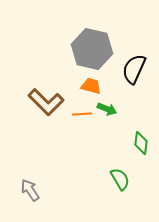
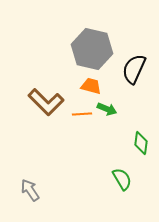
green semicircle: moved 2 px right
